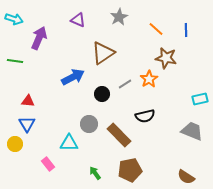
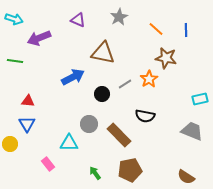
purple arrow: rotated 135 degrees counterclockwise
brown triangle: rotated 45 degrees clockwise
black semicircle: rotated 24 degrees clockwise
yellow circle: moved 5 px left
